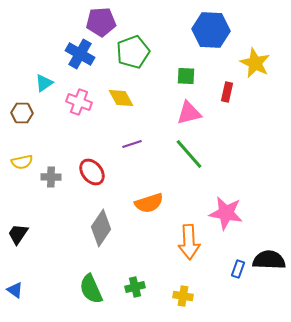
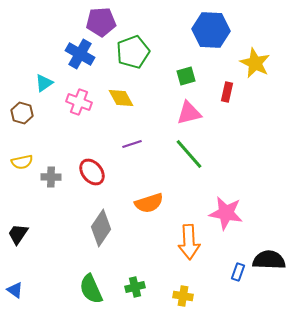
green square: rotated 18 degrees counterclockwise
brown hexagon: rotated 15 degrees clockwise
blue rectangle: moved 3 px down
